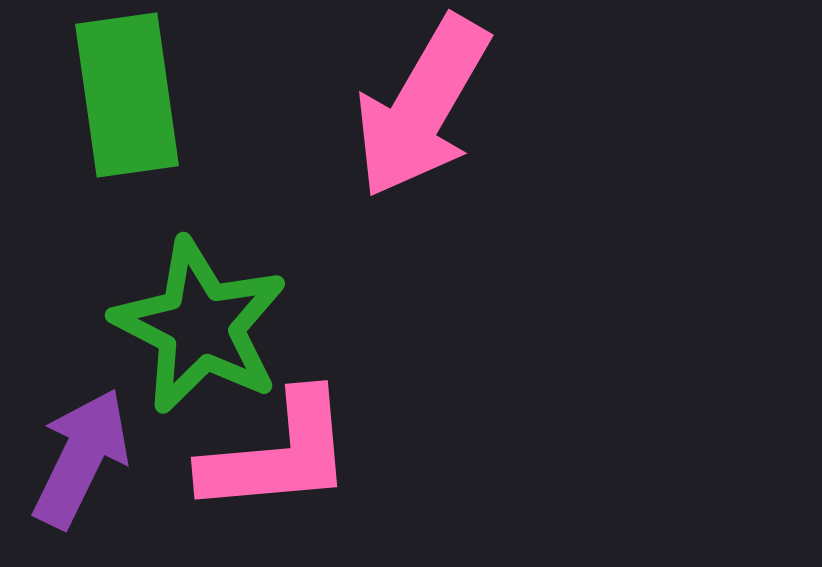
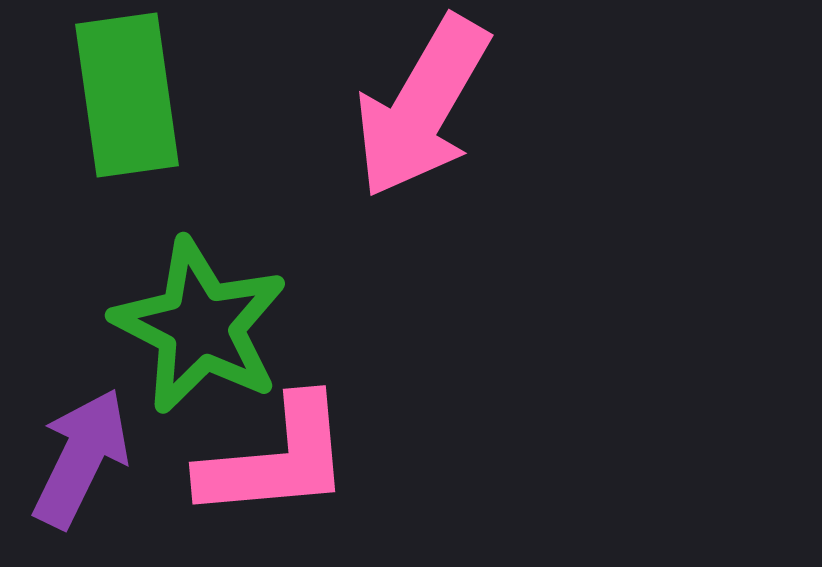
pink L-shape: moved 2 px left, 5 px down
